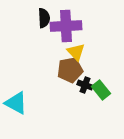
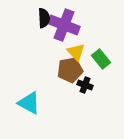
purple cross: moved 2 px left, 1 px up; rotated 24 degrees clockwise
green rectangle: moved 31 px up
cyan triangle: moved 13 px right
